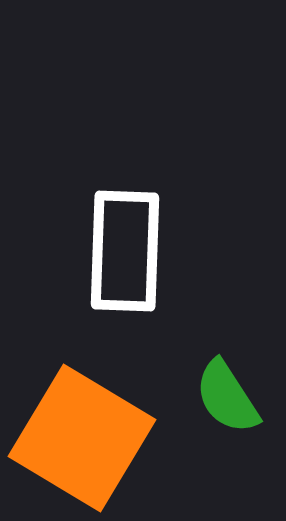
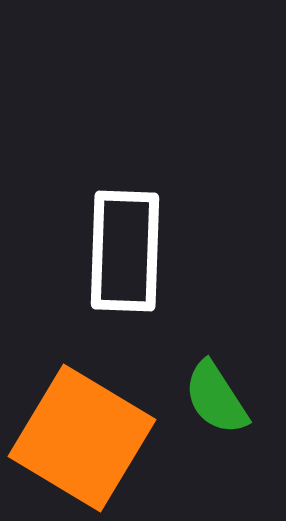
green semicircle: moved 11 px left, 1 px down
